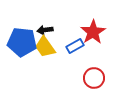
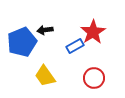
blue pentagon: rotated 28 degrees counterclockwise
yellow trapezoid: moved 29 px down
